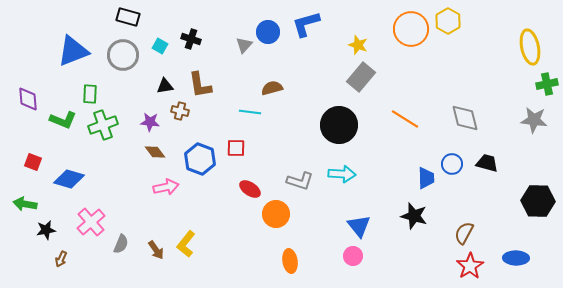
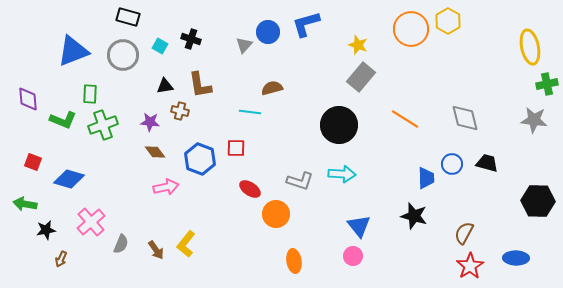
orange ellipse at (290, 261): moved 4 px right
